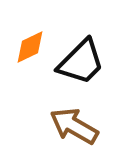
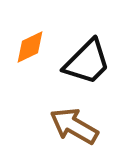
black trapezoid: moved 6 px right
